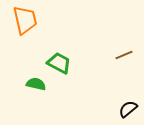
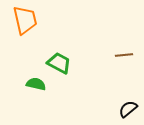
brown line: rotated 18 degrees clockwise
